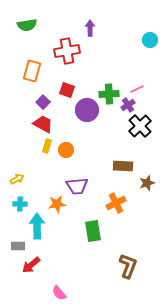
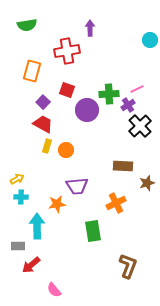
cyan cross: moved 1 px right, 7 px up
pink semicircle: moved 5 px left, 3 px up
